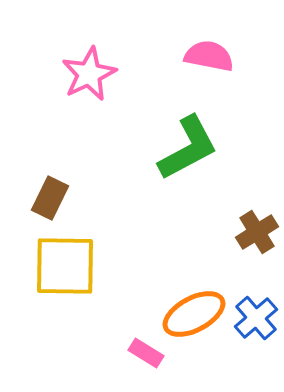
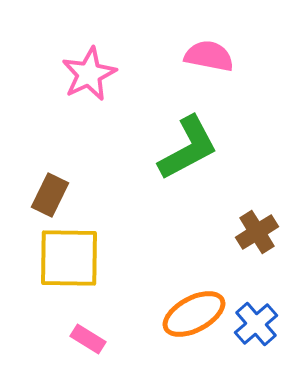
brown rectangle: moved 3 px up
yellow square: moved 4 px right, 8 px up
blue cross: moved 6 px down
pink rectangle: moved 58 px left, 14 px up
